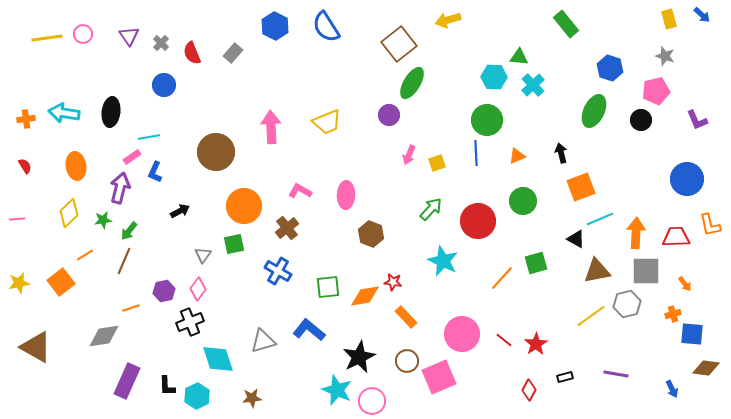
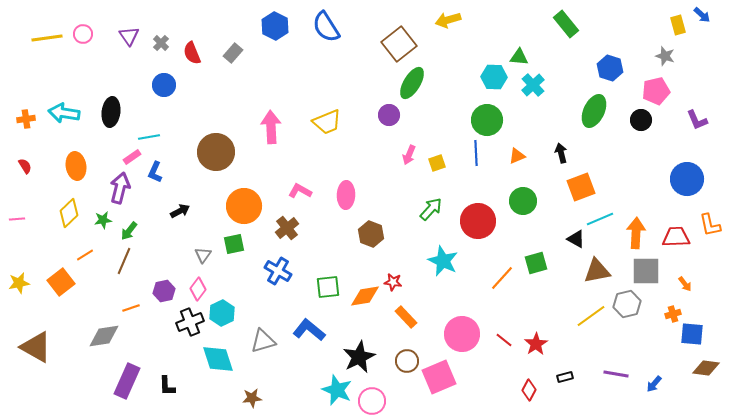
yellow rectangle at (669, 19): moved 9 px right, 6 px down
blue arrow at (672, 389): moved 18 px left, 5 px up; rotated 66 degrees clockwise
cyan hexagon at (197, 396): moved 25 px right, 83 px up
